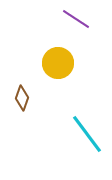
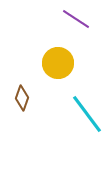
cyan line: moved 20 px up
